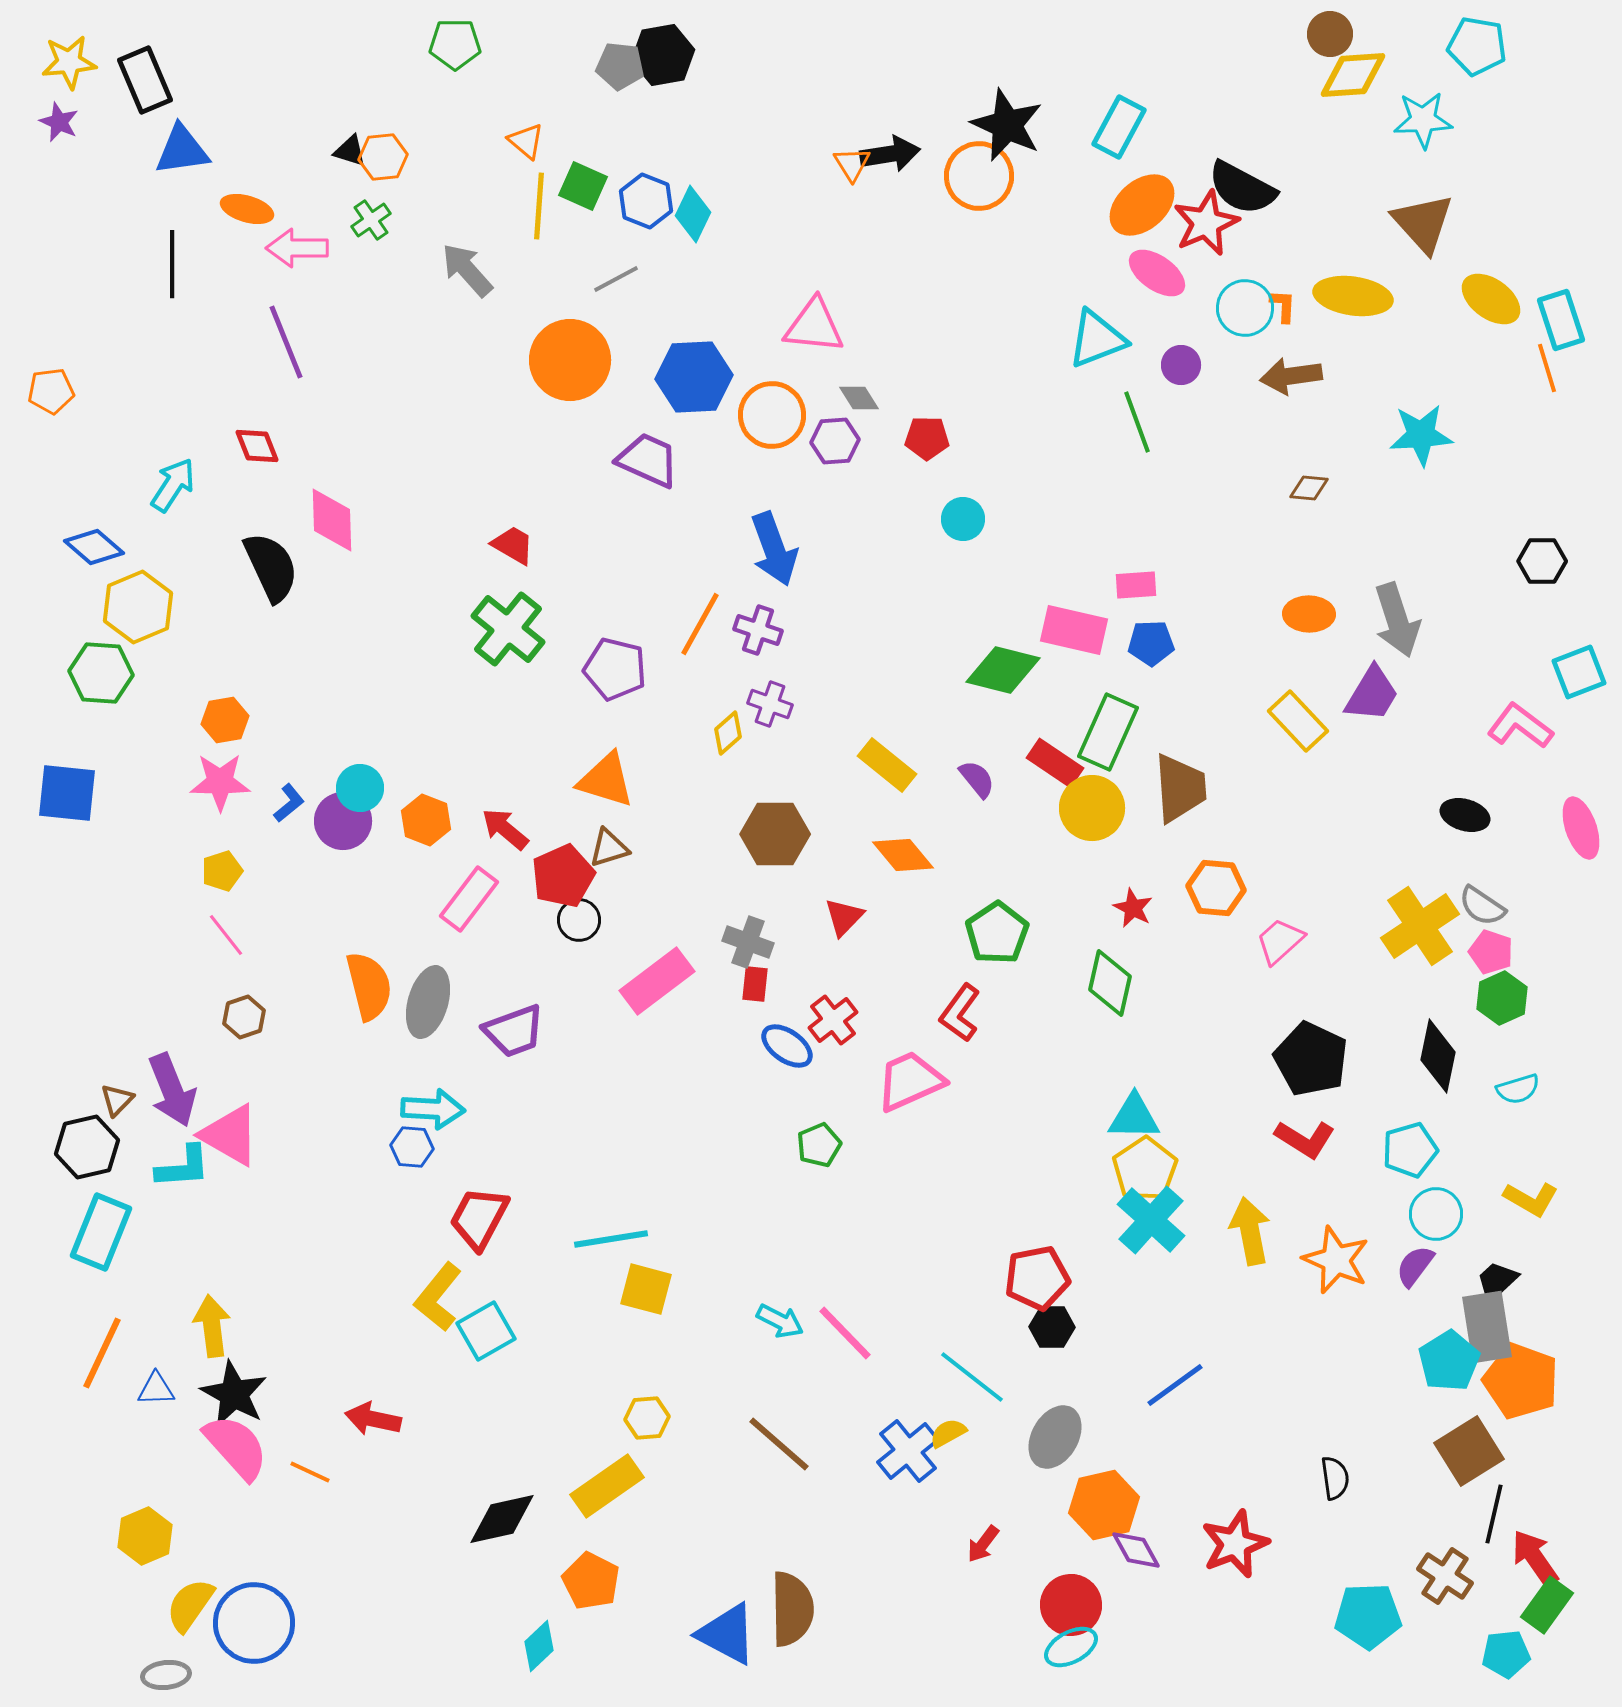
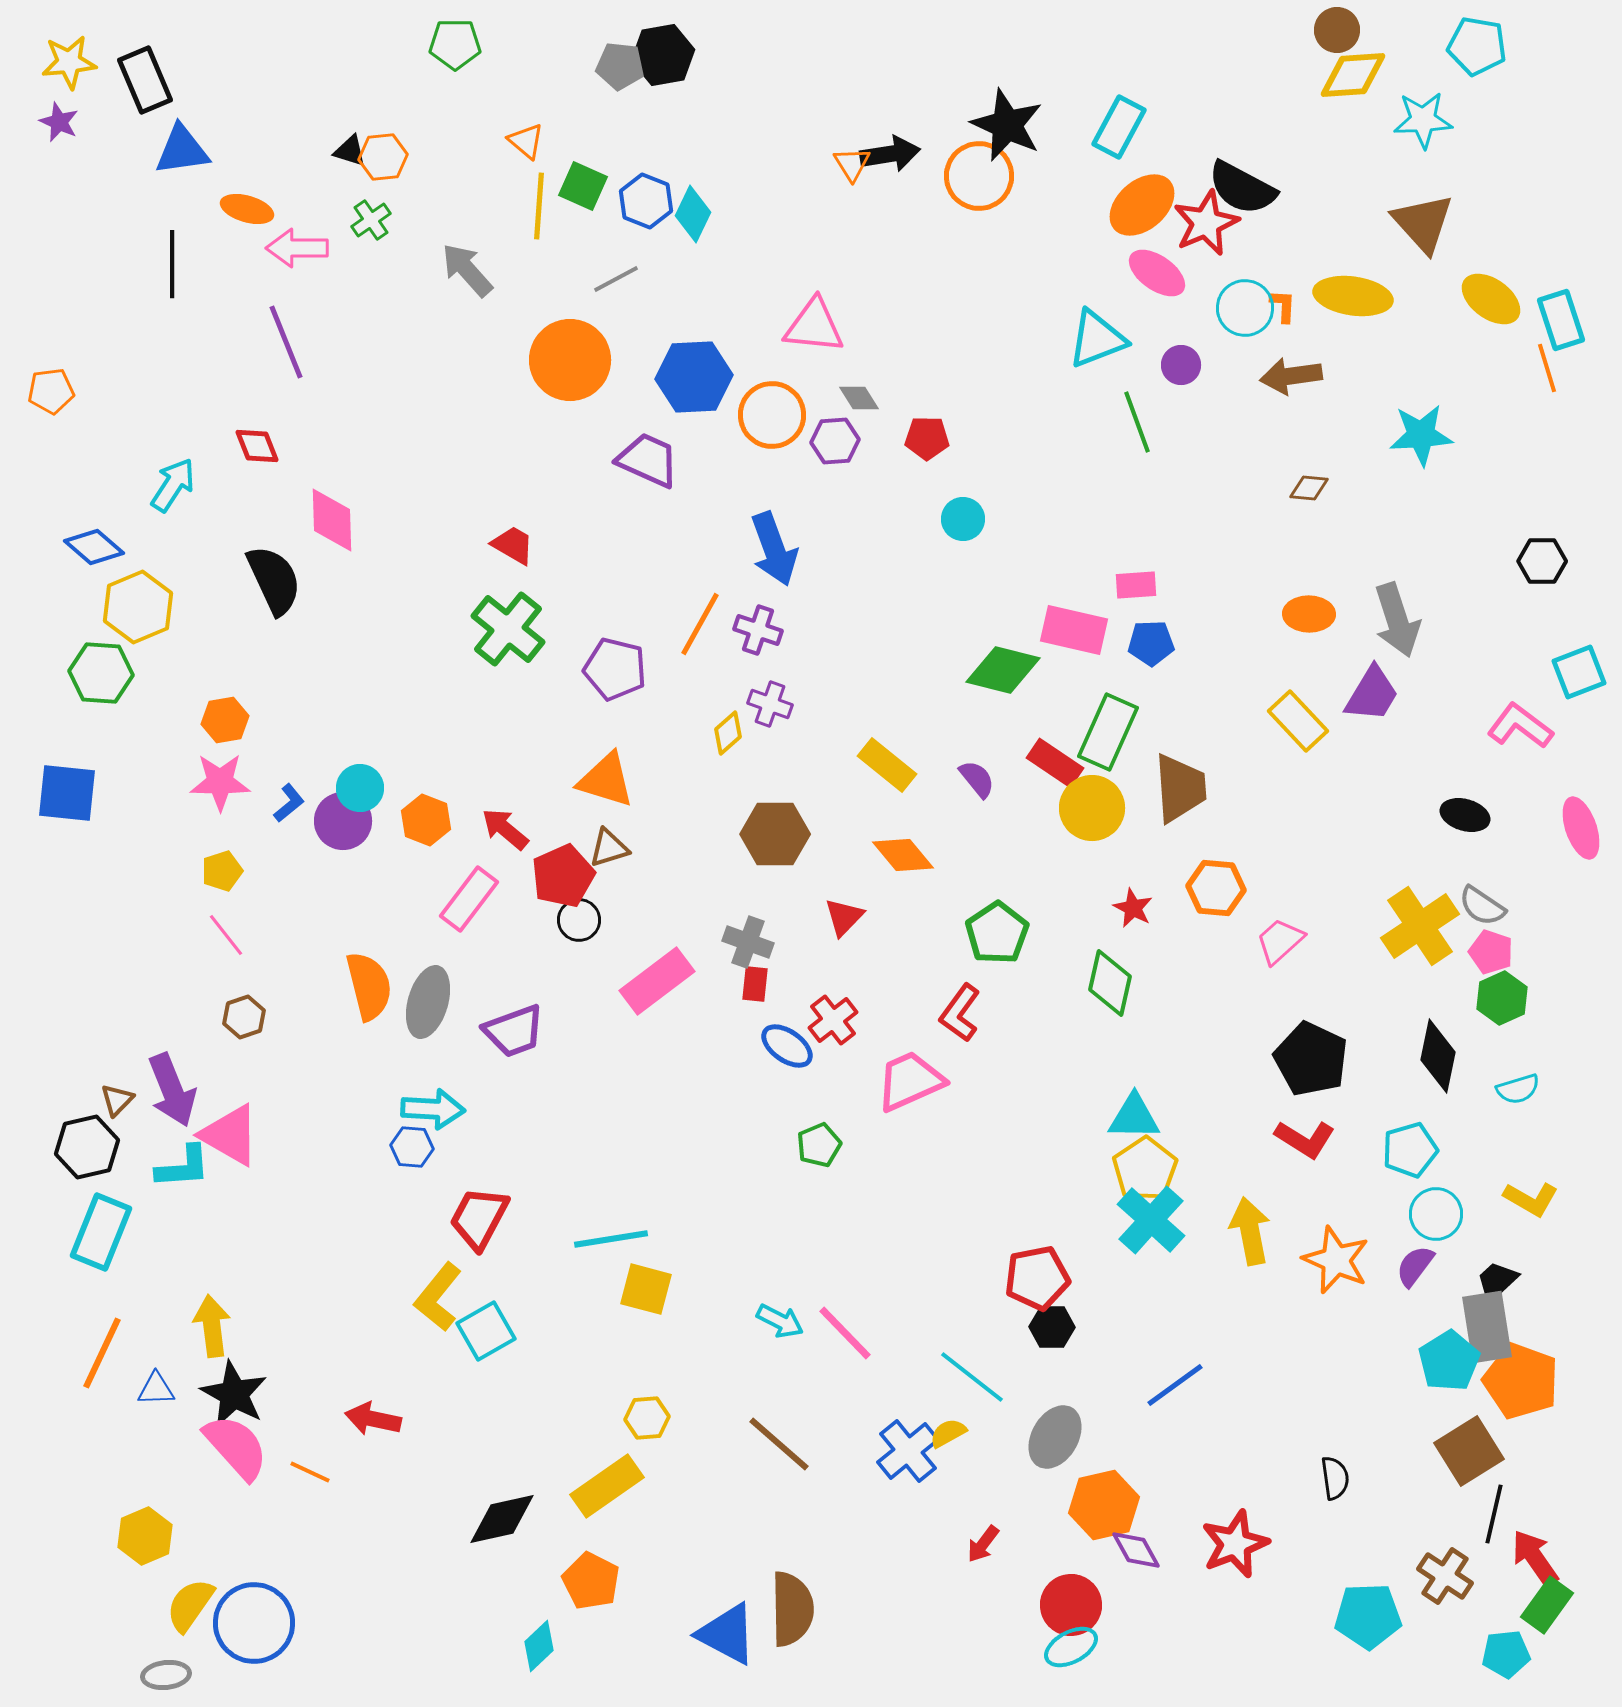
brown circle at (1330, 34): moved 7 px right, 4 px up
black semicircle at (271, 567): moved 3 px right, 13 px down
